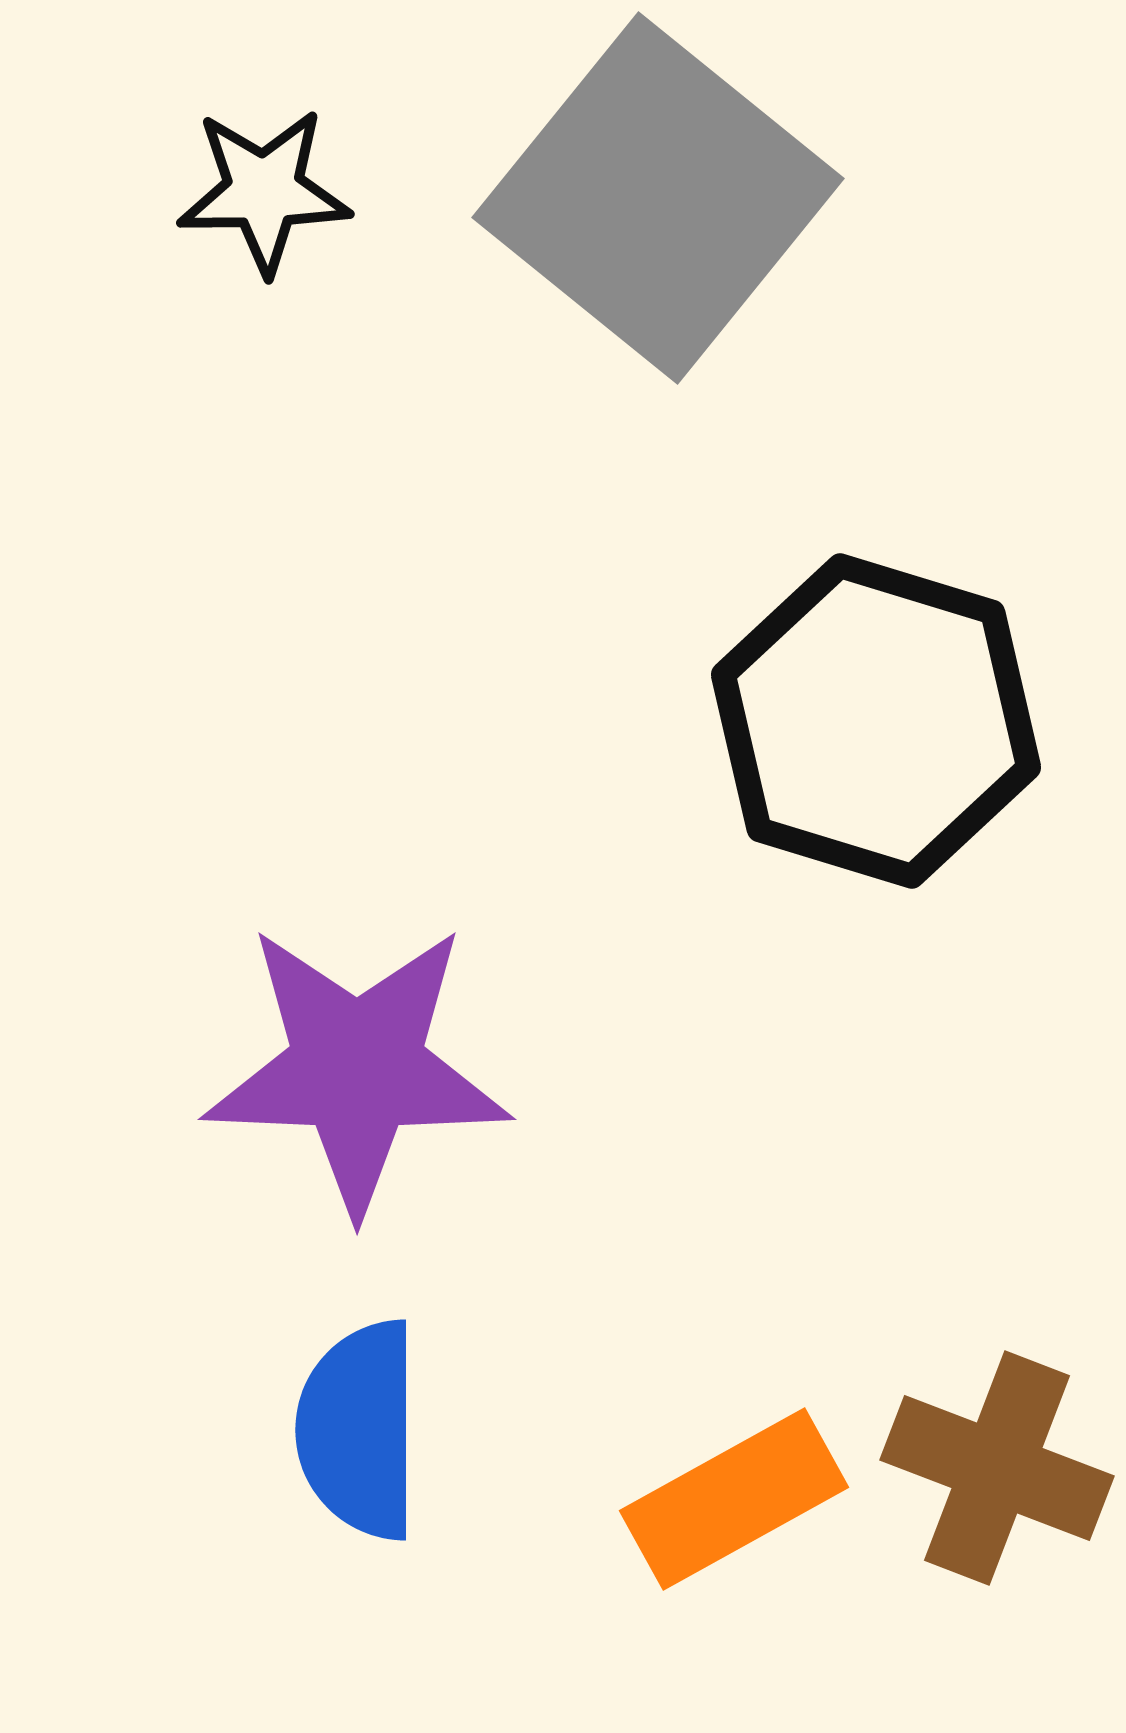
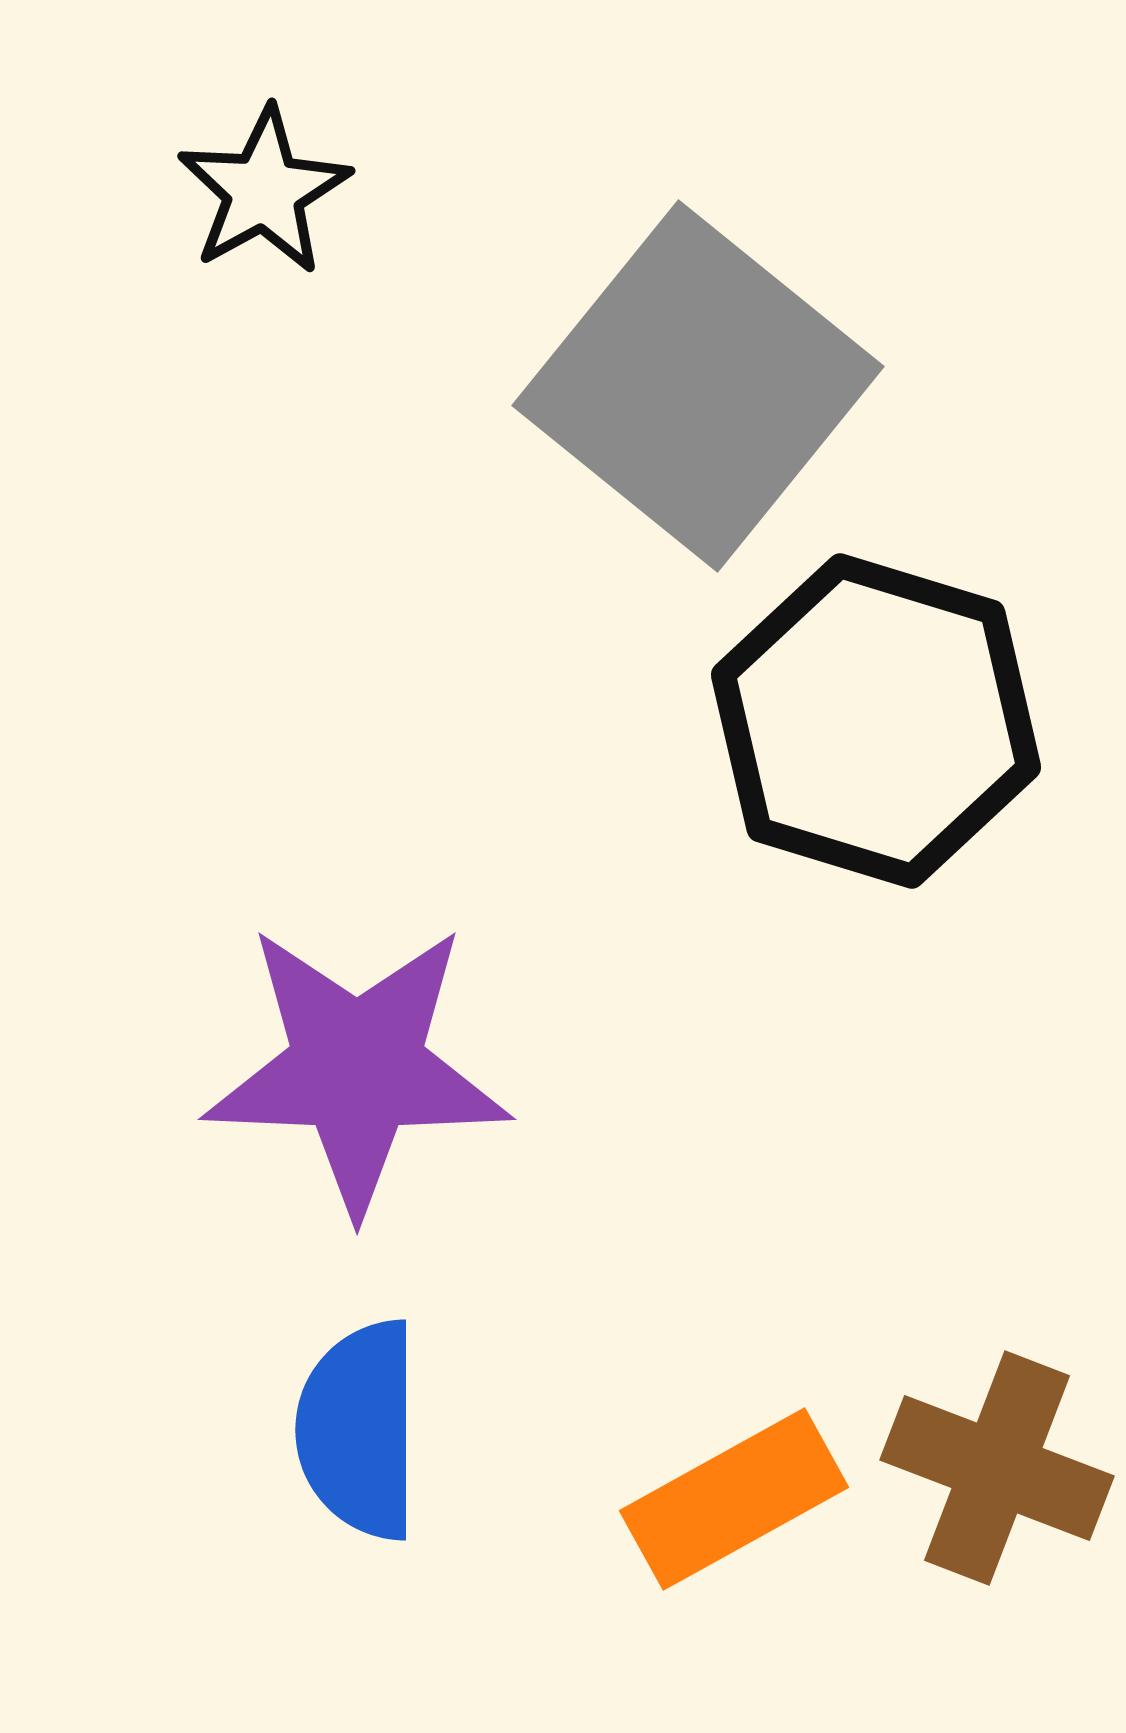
black star: rotated 28 degrees counterclockwise
gray square: moved 40 px right, 188 px down
